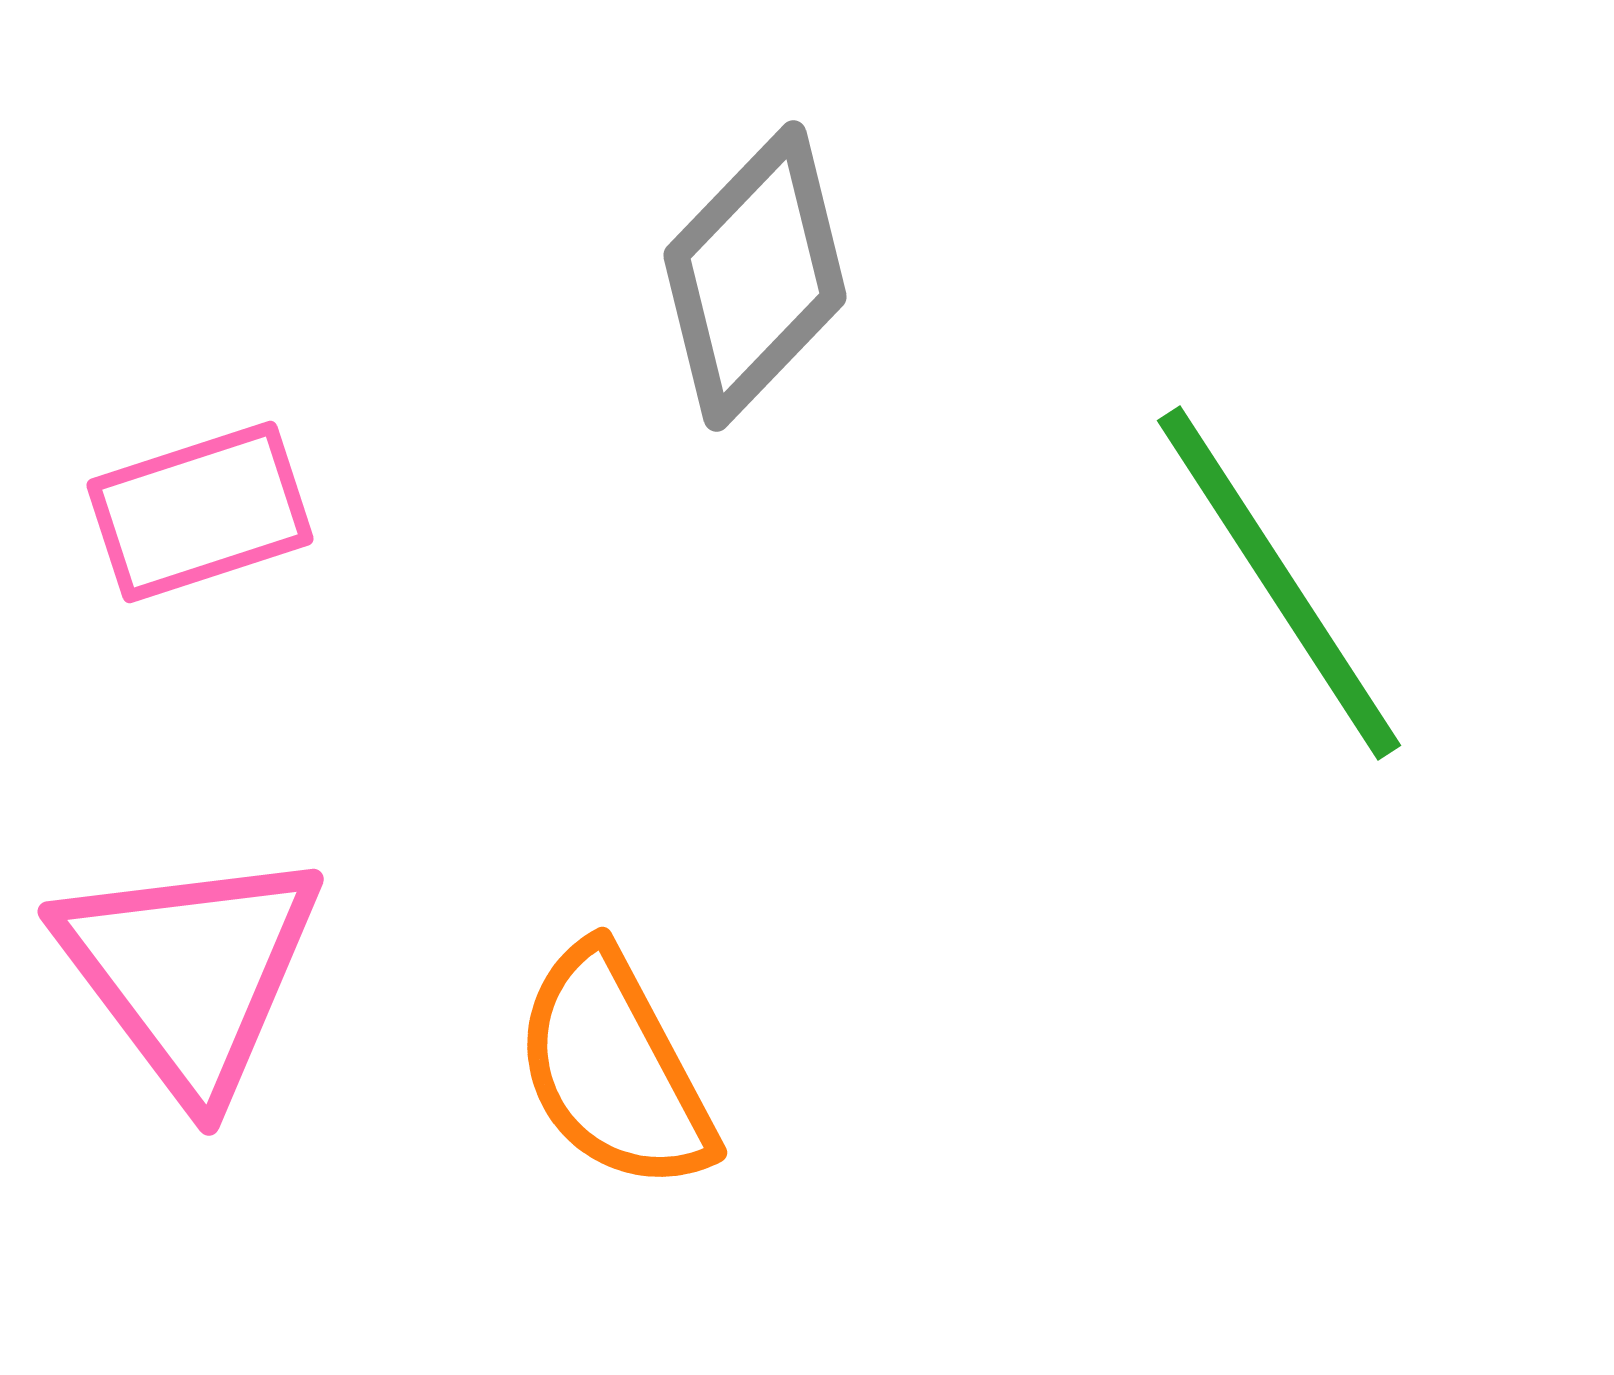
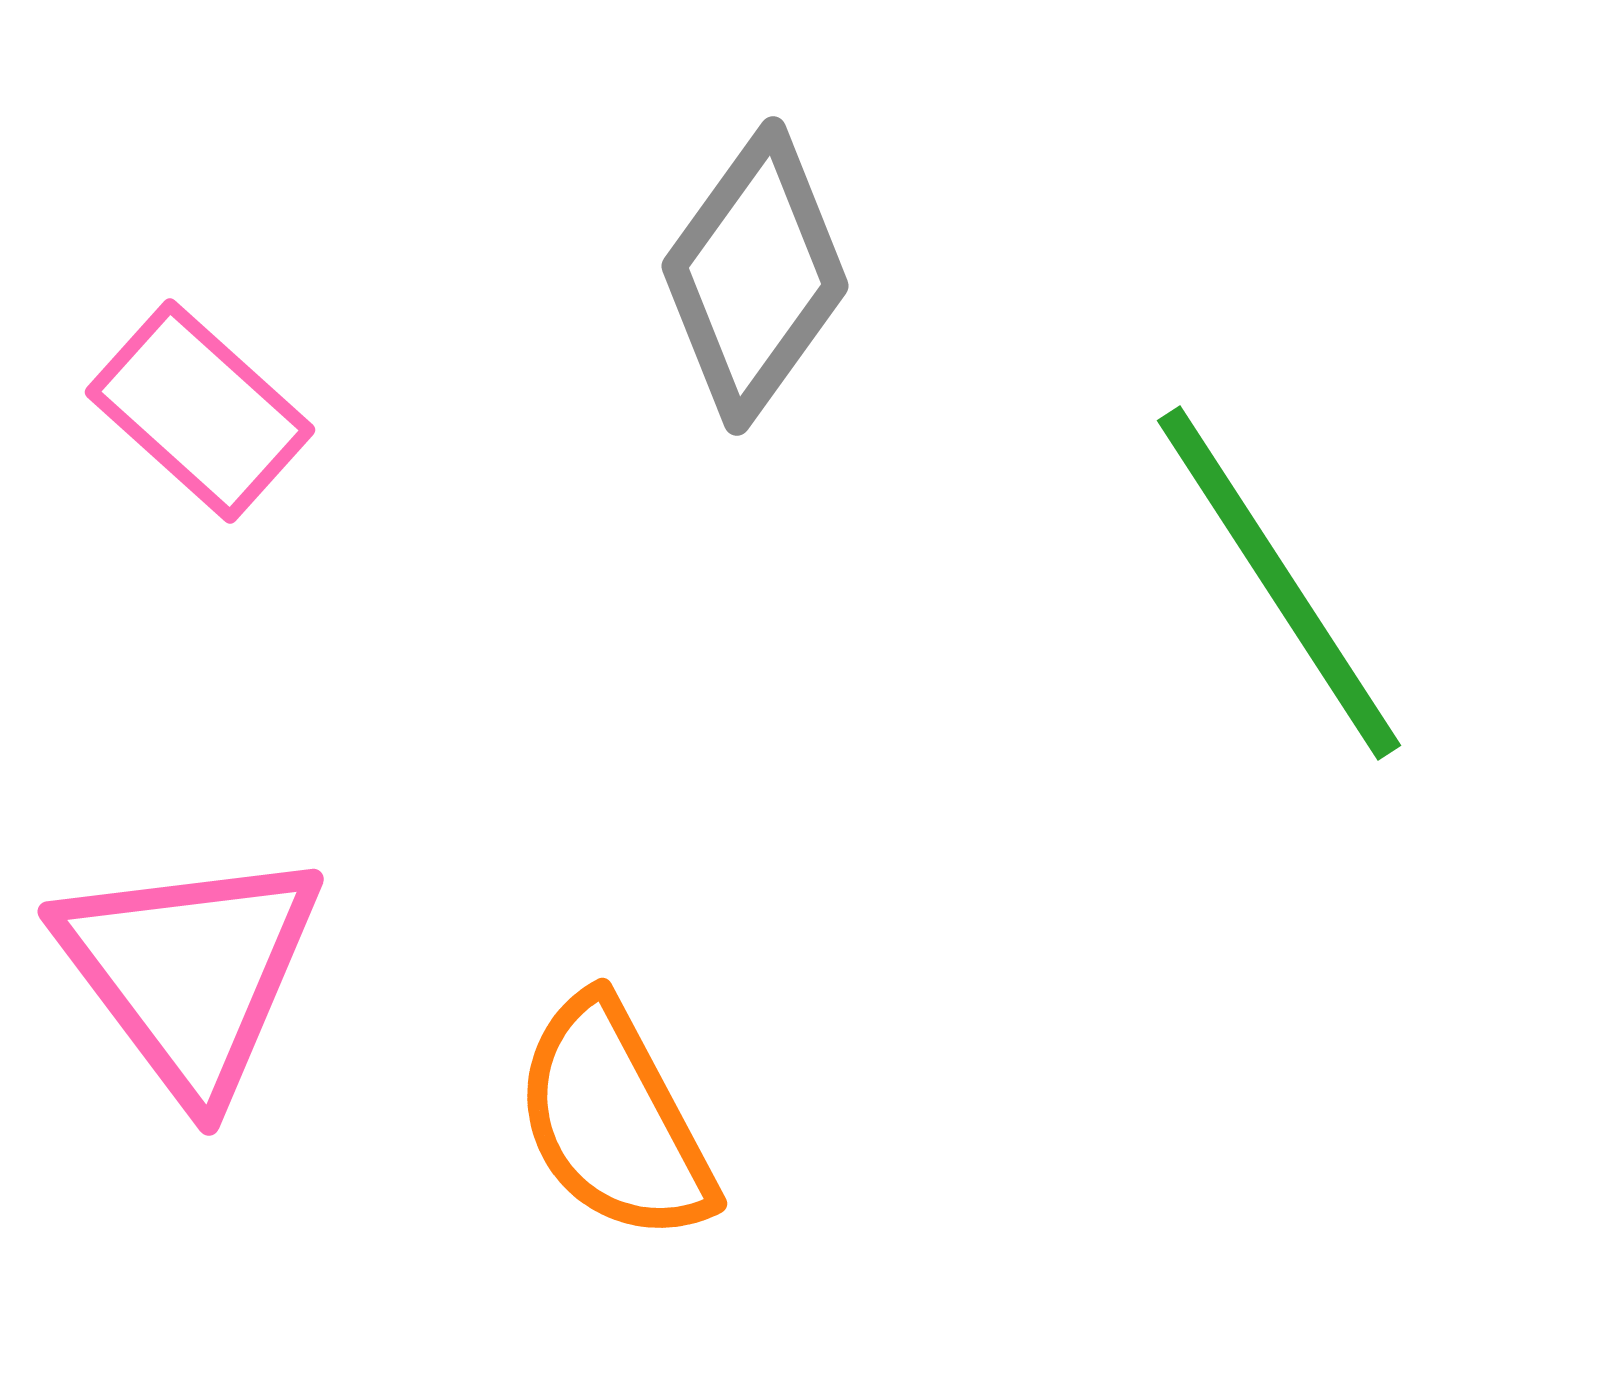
gray diamond: rotated 8 degrees counterclockwise
pink rectangle: moved 101 px up; rotated 60 degrees clockwise
orange semicircle: moved 51 px down
